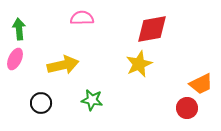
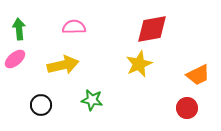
pink semicircle: moved 8 px left, 9 px down
pink ellipse: rotated 25 degrees clockwise
orange trapezoid: moved 3 px left, 9 px up
black circle: moved 2 px down
